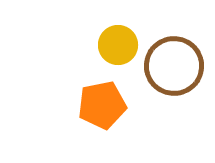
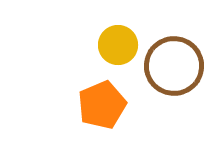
orange pentagon: rotated 12 degrees counterclockwise
